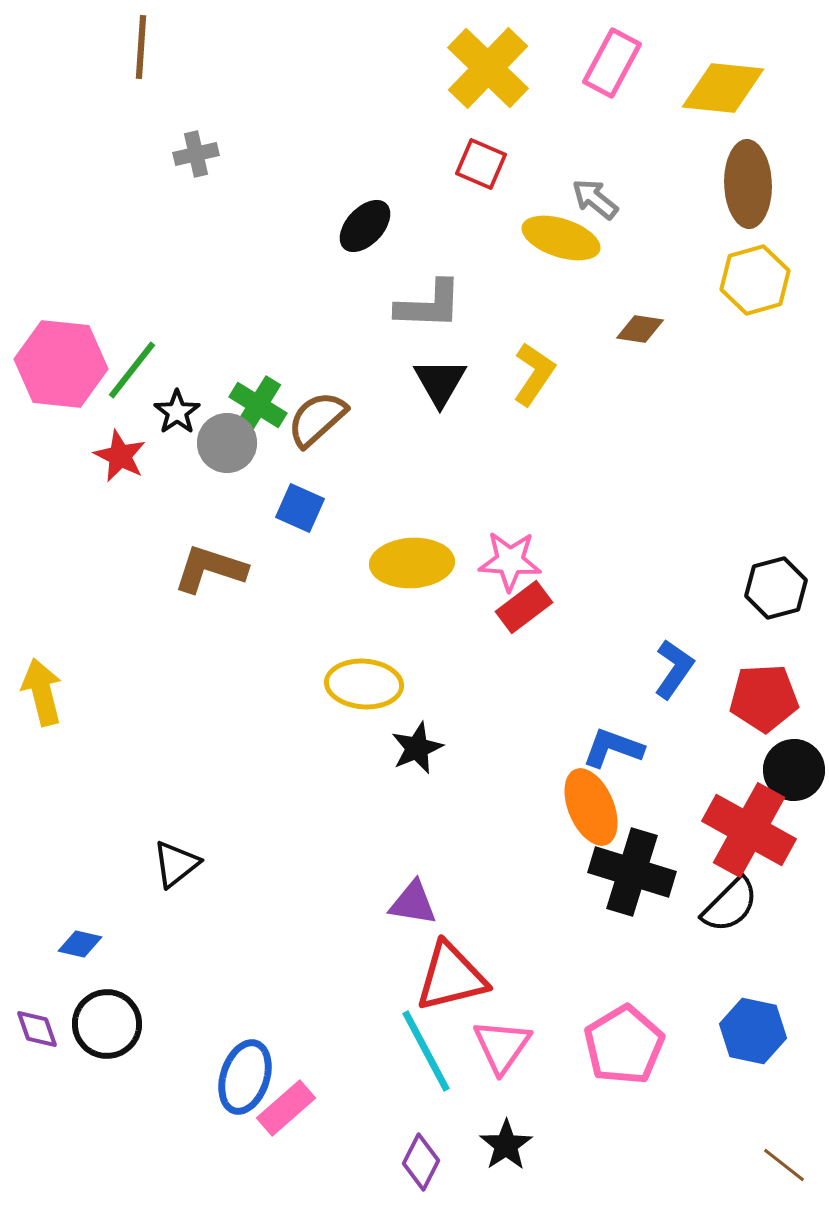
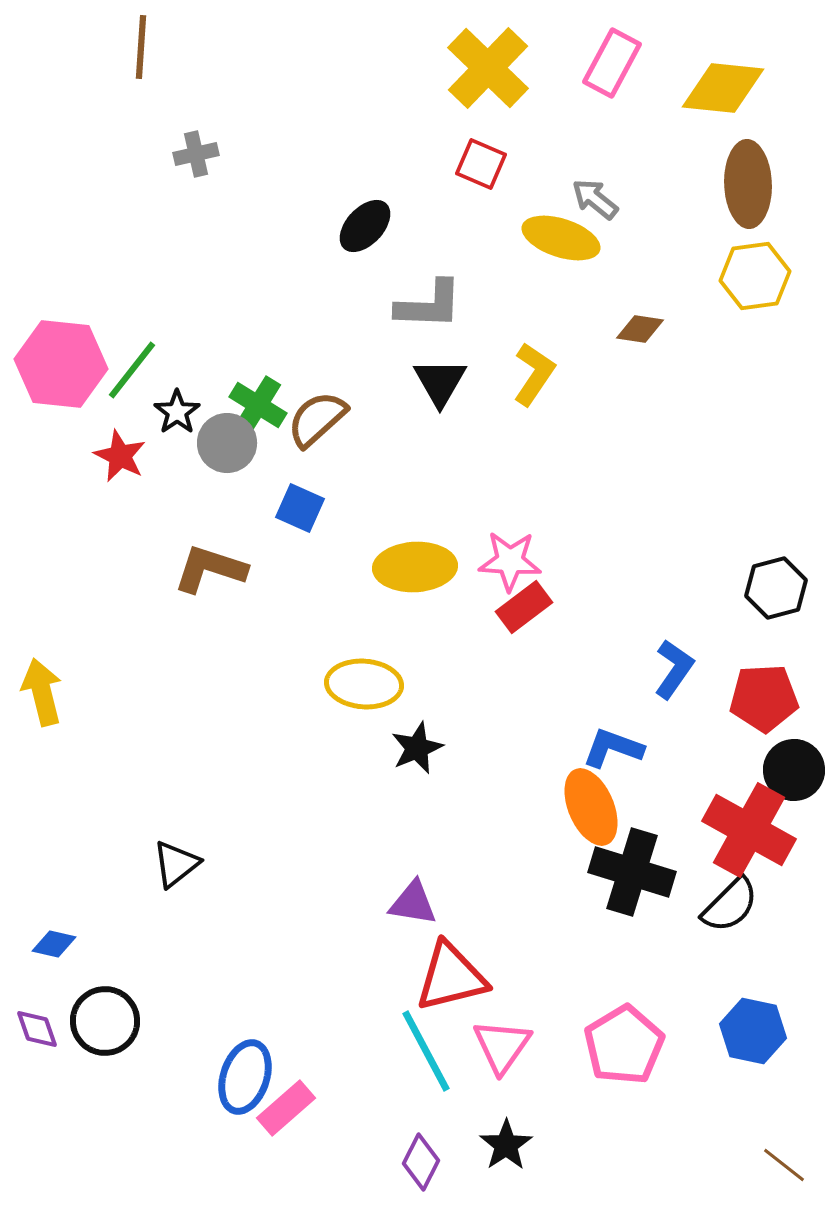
yellow hexagon at (755, 280): moved 4 px up; rotated 8 degrees clockwise
yellow ellipse at (412, 563): moved 3 px right, 4 px down
blue diamond at (80, 944): moved 26 px left
black circle at (107, 1024): moved 2 px left, 3 px up
